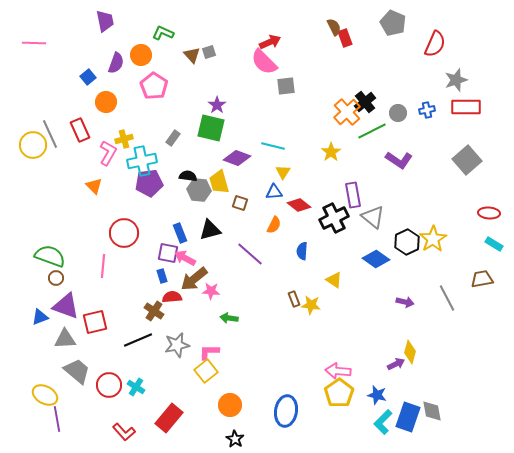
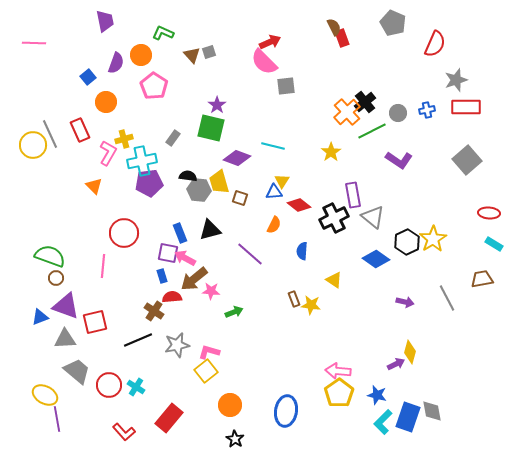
red rectangle at (345, 38): moved 3 px left
yellow triangle at (283, 172): moved 1 px left, 9 px down
brown square at (240, 203): moved 5 px up
green arrow at (229, 318): moved 5 px right, 6 px up; rotated 150 degrees clockwise
pink L-shape at (209, 352): rotated 15 degrees clockwise
